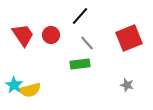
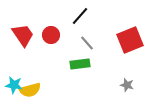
red square: moved 1 px right, 2 px down
cyan star: rotated 24 degrees counterclockwise
